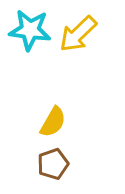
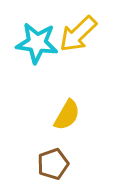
cyan star: moved 7 px right, 13 px down
yellow semicircle: moved 14 px right, 7 px up
